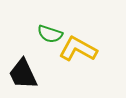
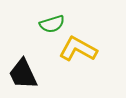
green semicircle: moved 2 px right, 10 px up; rotated 35 degrees counterclockwise
